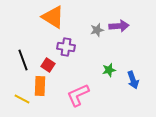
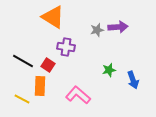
purple arrow: moved 1 px left, 1 px down
black line: moved 1 px down; rotated 40 degrees counterclockwise
pink L-shape: rotated 65 degrees clockwise
